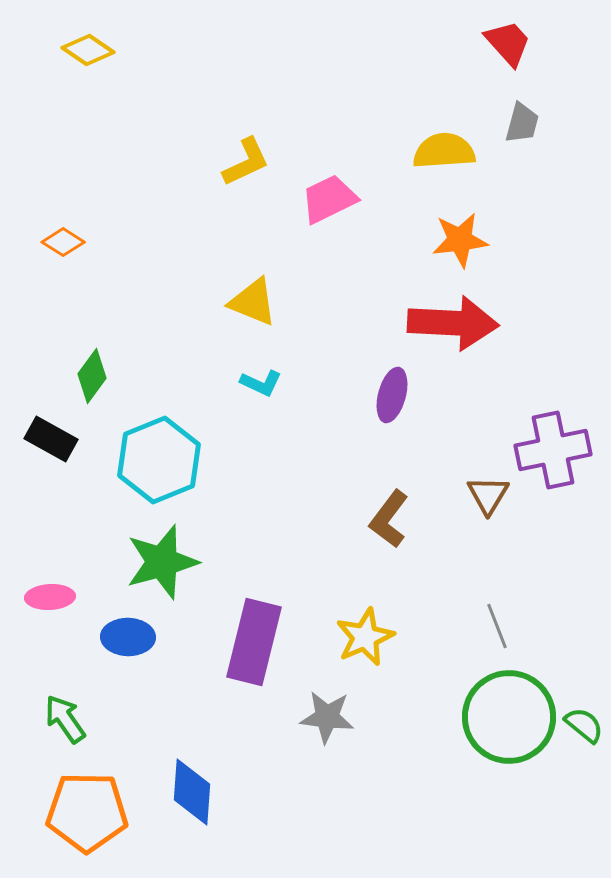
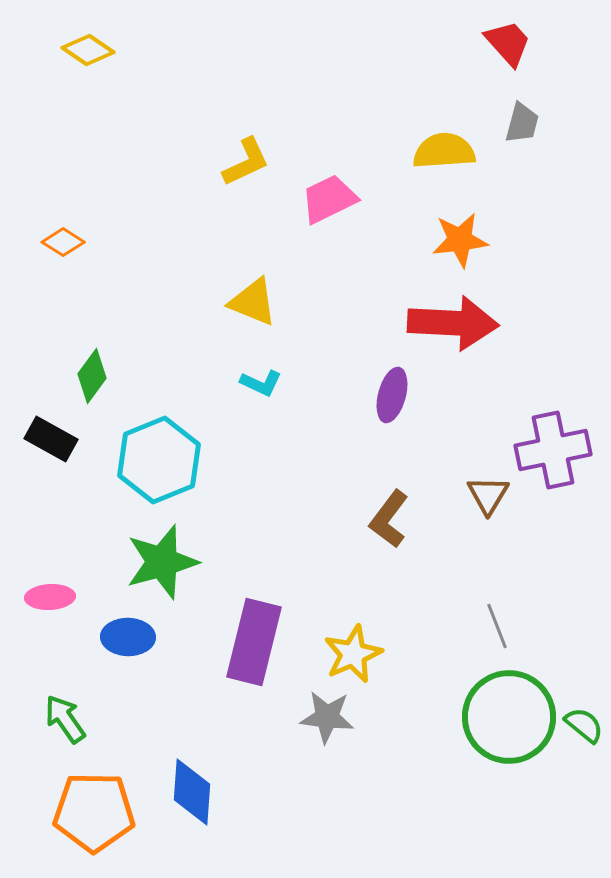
yellow star: moved 12 px left, 17 px down
orange pentagon: moved 7 px right
